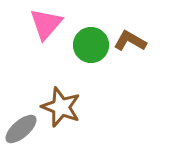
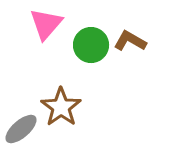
brown star: rotated 15 degrees clockwise
